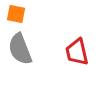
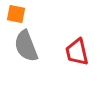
gray semicircle: moved 6 px right, 3 px up
